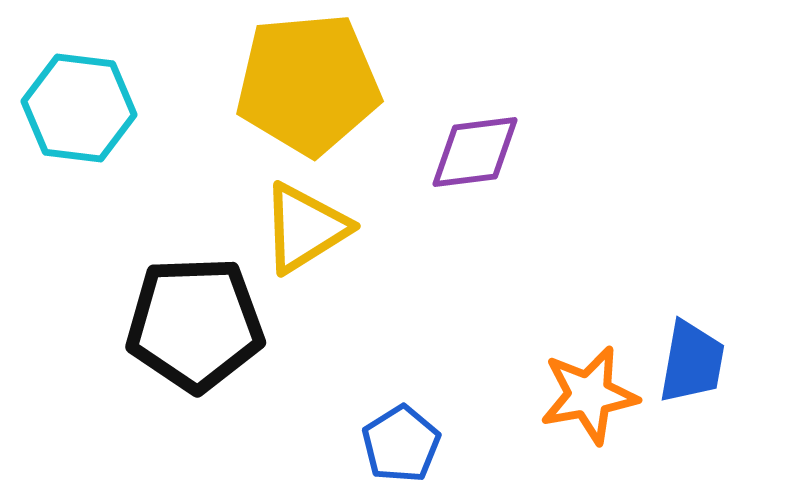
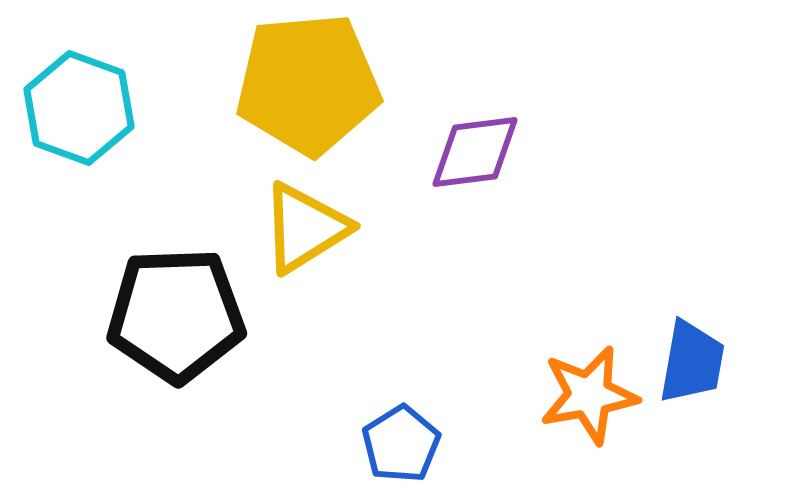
cyan hexagon: rotated 13 degrees clockwise
black pentagon: moved 19 px left, 9 px up
